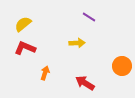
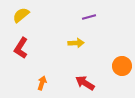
purple line: rotated 48 degrees counterclockwise
yellow semicircle: moved 2 px left, 9 px up
yellow arrow: moved 1 px left
red L-shape: moved 4 px left; rotated 80 degrees counterclockwise
orange arrow: moved 3 px left, 10 px down
